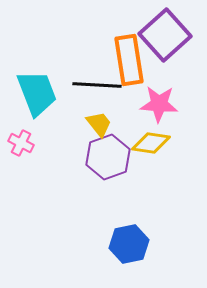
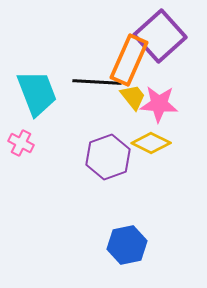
purple square: moved 5 px left, 1 px down
orange rectangle: rotated 33 degrees clockwise
black line: moved 3 px up
yellow trapezoid: moved 34 px right, 27 px up
yellow diamond: rotated 18 degrees clockwise
blue hexagon: moved 2 px left, 1 px down
